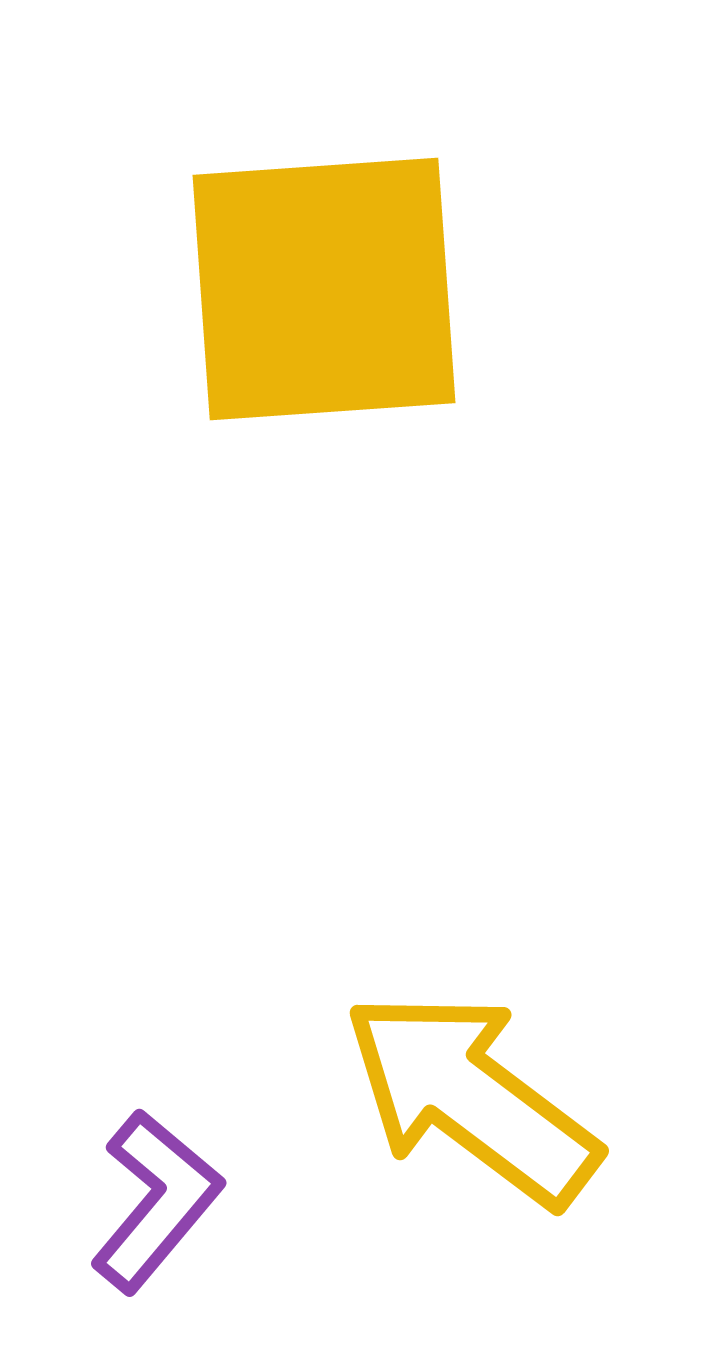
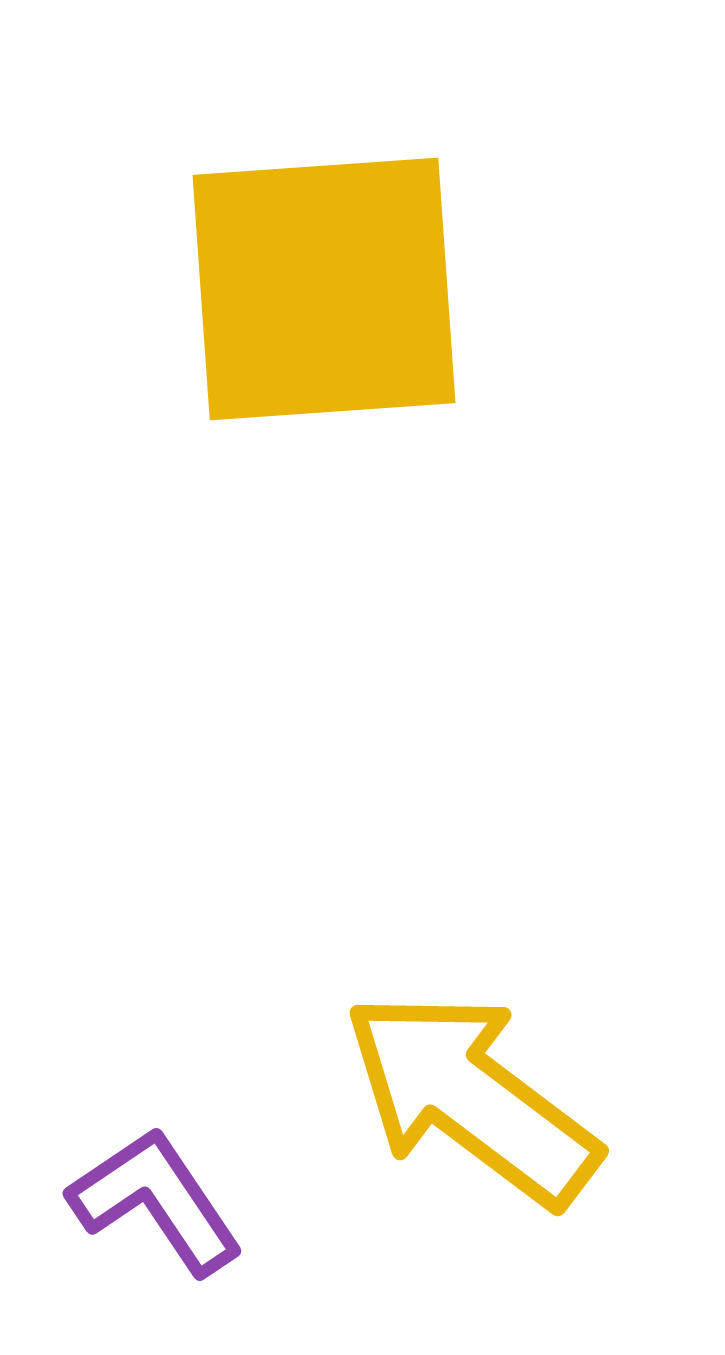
purple L-shape: rotated 74 degrees counterclockwise
